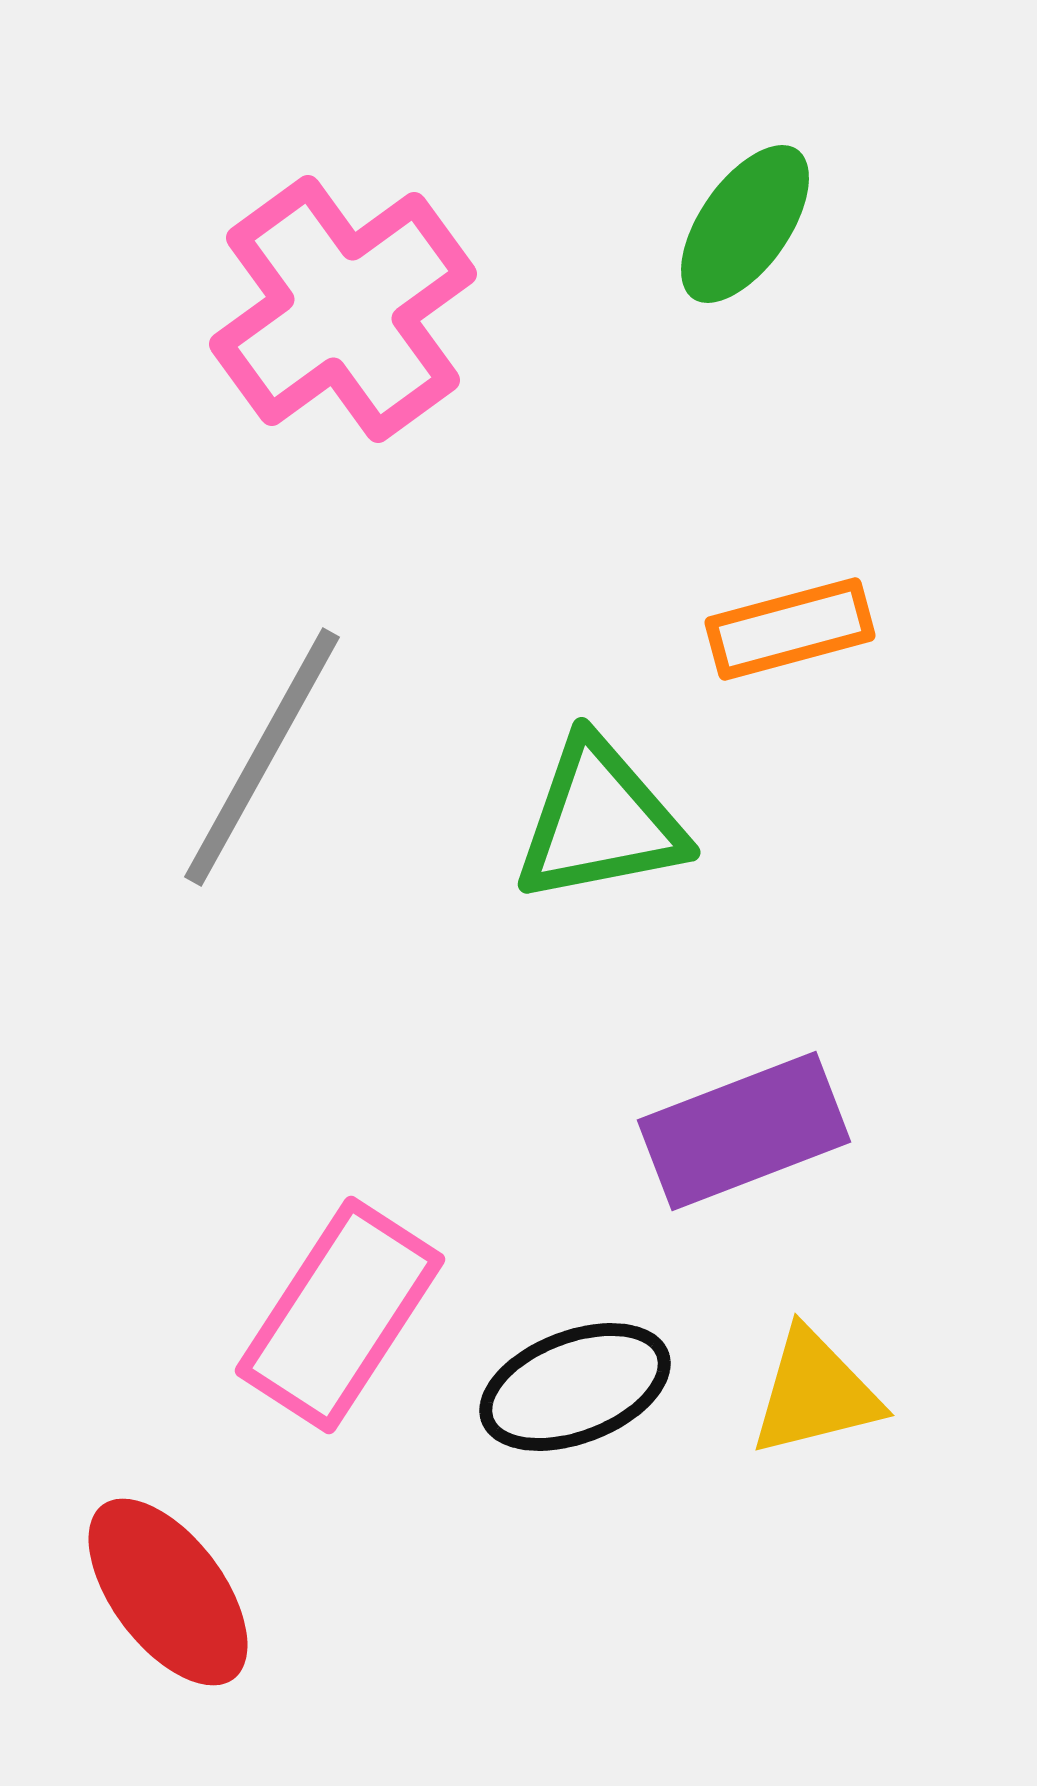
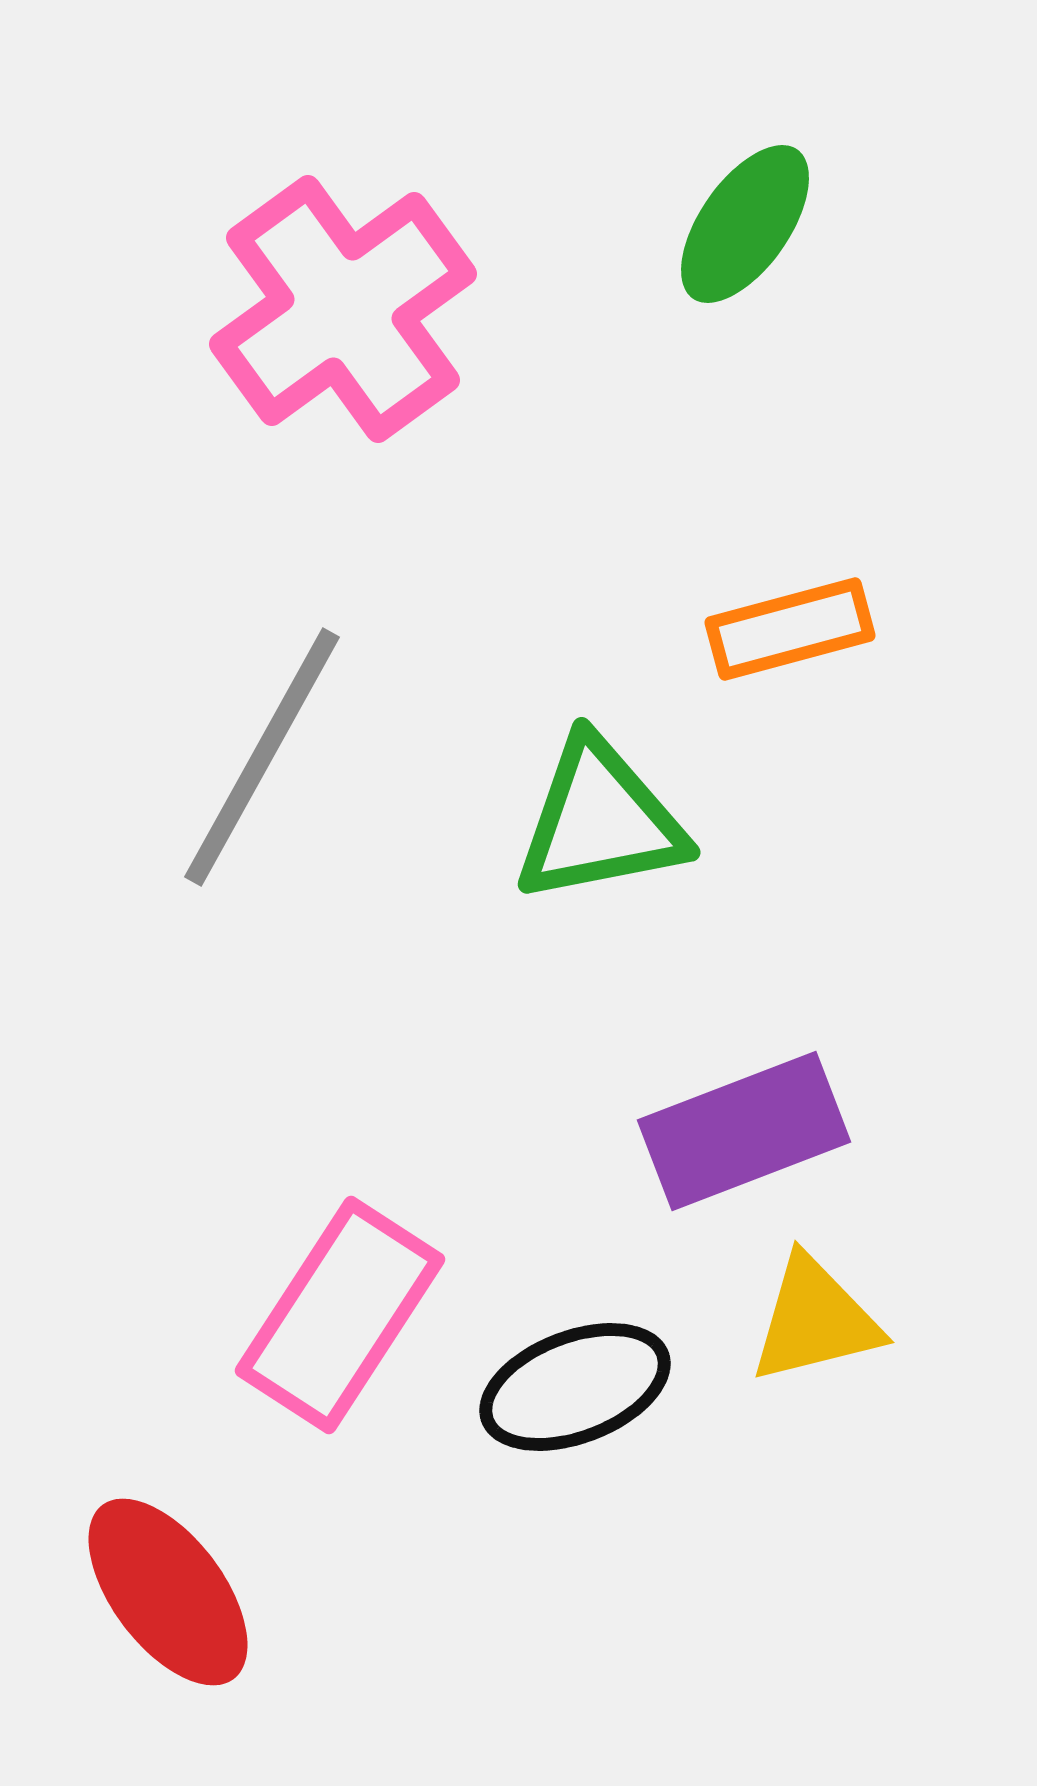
yellow triangle: moved 73 px up
